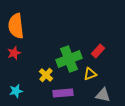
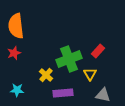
yellow triangle: rotated 40 degrees counterclockwise
cyan star: moved 1 px right, 1 px up; rotated 16 degrees clockwise
